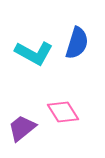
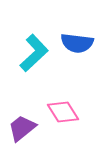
blue semicircle: rotated 80 degrees clockwise
cyan L-shape: rotated 72 degrees counterclockwise
